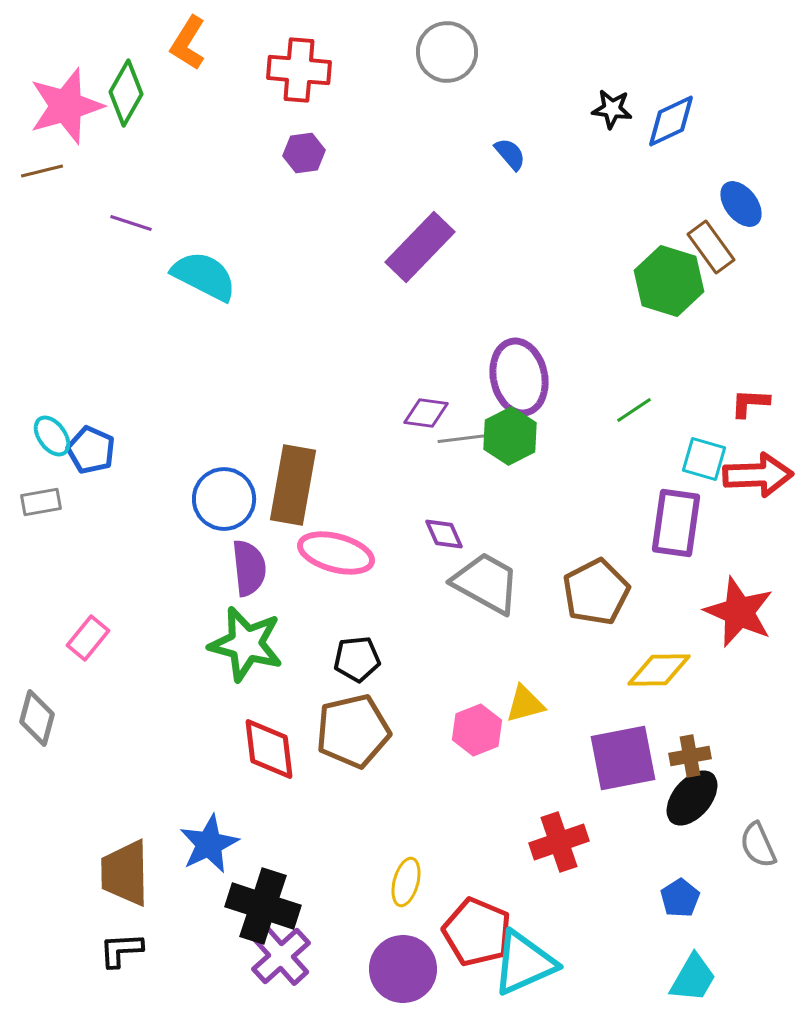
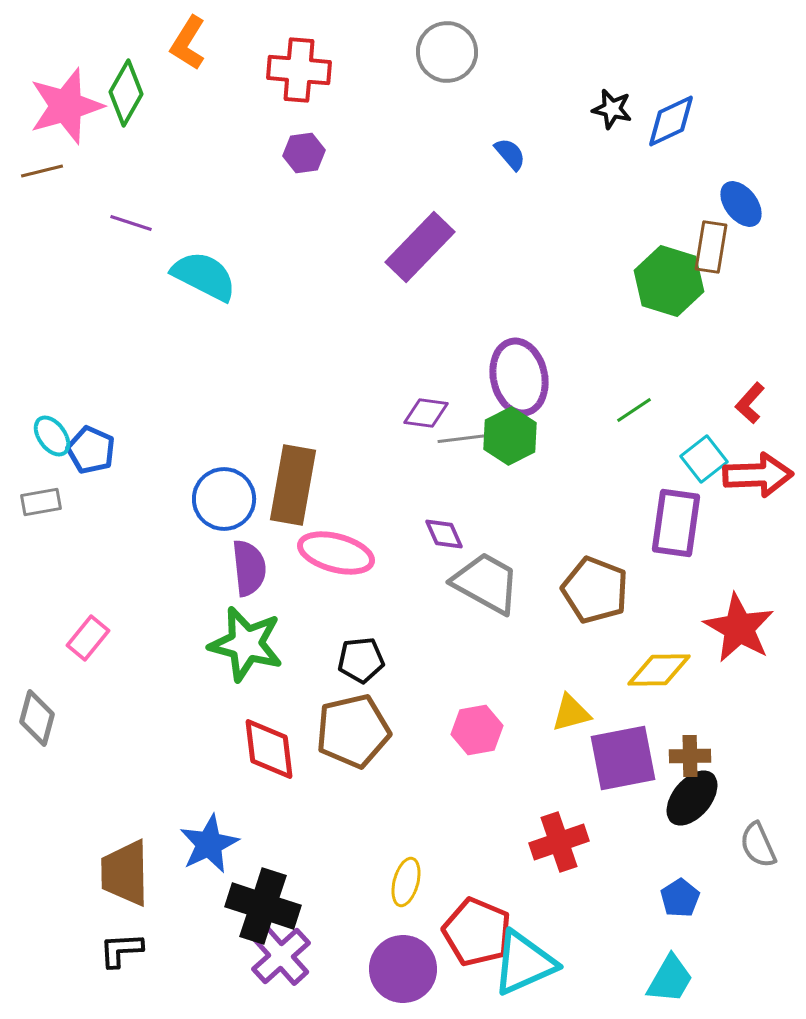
black star at (612, 109): rotated 6 degrees clockwise
brown rectangle at (711, 247): rotated 45 degrees clockwise
red L-shape at (750, 403): rotated 51 degrees counterclockwise
cyan square at (704, 459): rotated 36 degrees clockwise
brown pentagon at (596, 592): moved 1 px left, 2 px up; rotated 24 degrees counterclockwise
red star at (739, 612): moved 16 px down; rotated 6 degrees clockwise
black pentagon at (357, 659): moved 4 px right, 1 px down
yellow triangle at (525, 704): moved 46 px right, 9 px down
pink hexagon at (477, 730): rotated 12 degrees clockwise
brown cross at (690, 756): rotated 9 degrees clockwise
cyan trapezoid at (693, 978): moved 23 px left, 1 px down
